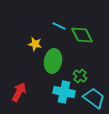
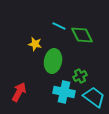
green cross: rotated 24 degrees clockwise
cyan trapezoid: moved 1 px up
